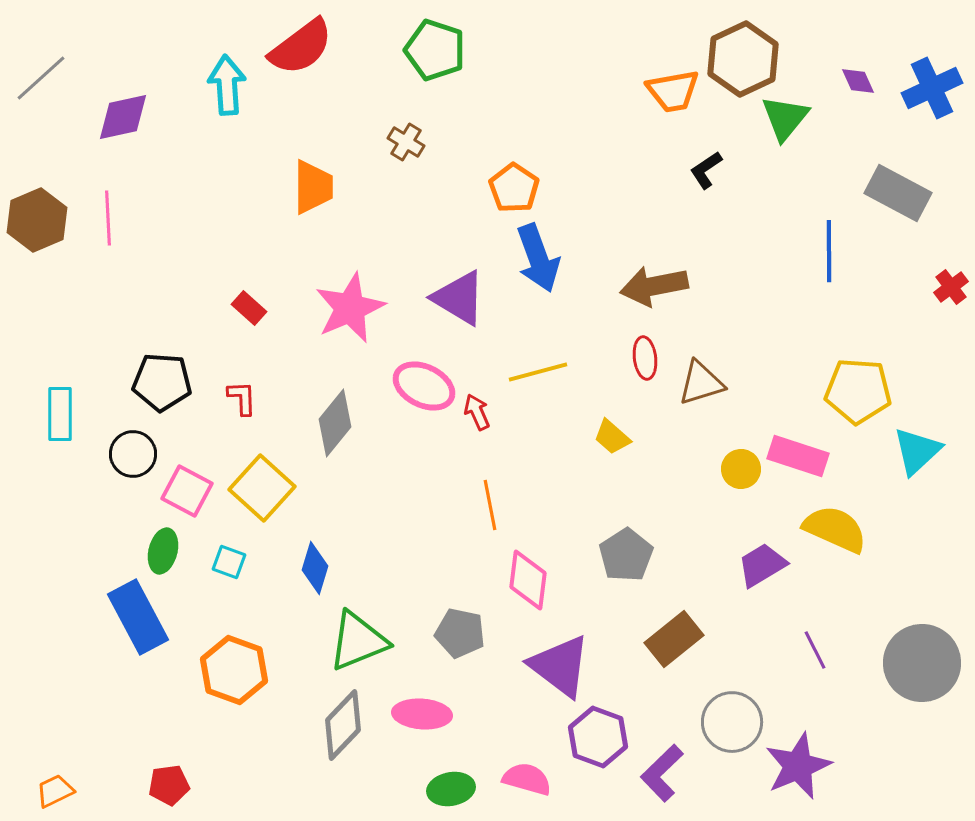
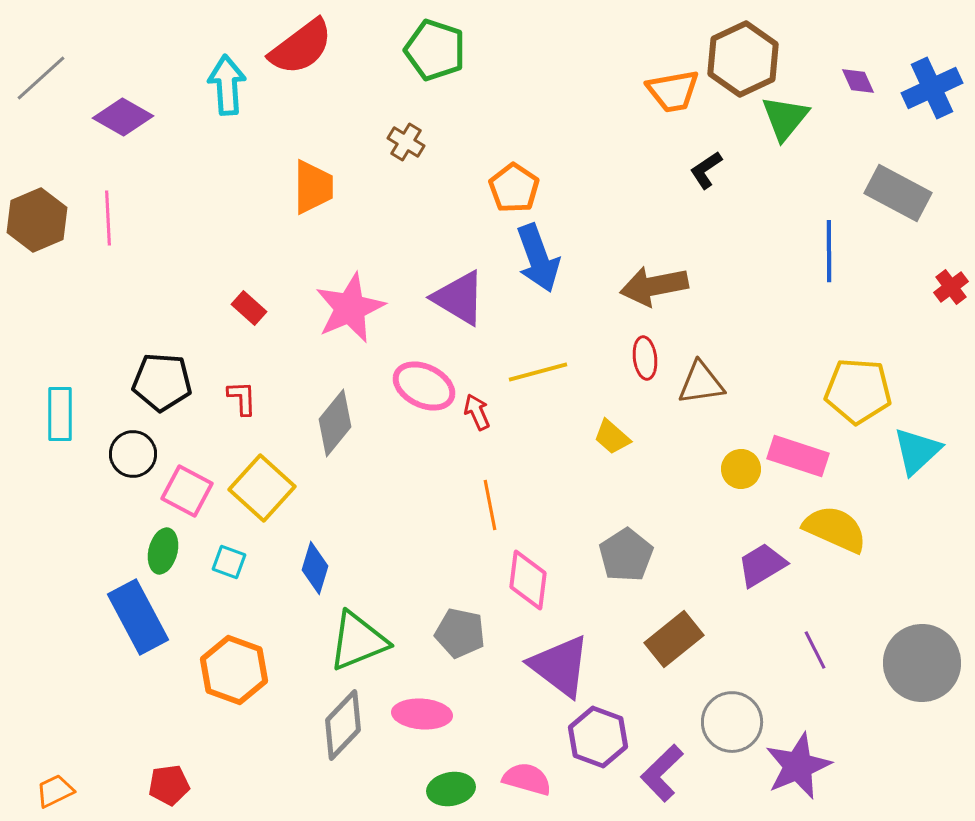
purple diamond at (123, 117): rotated 42 degrees clockwise
brown triangle at (701, 383): rotated 9 degrees clockwise
